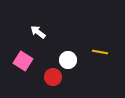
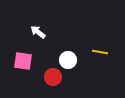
pink square: rotated 24 degrees counterclockwise
